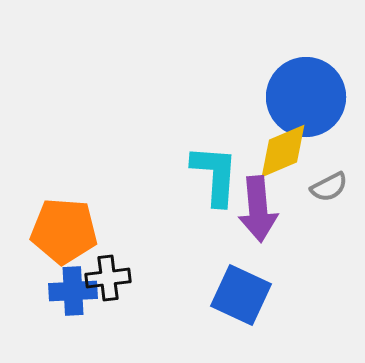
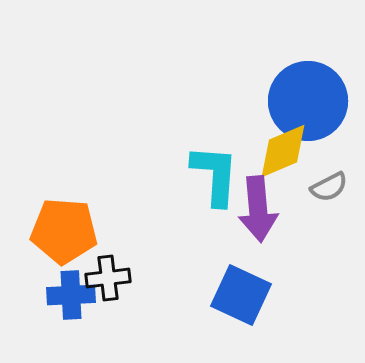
blue circle: moved 2 px right, 4 px down
blue cross: moved 2 px left, 4 px down
